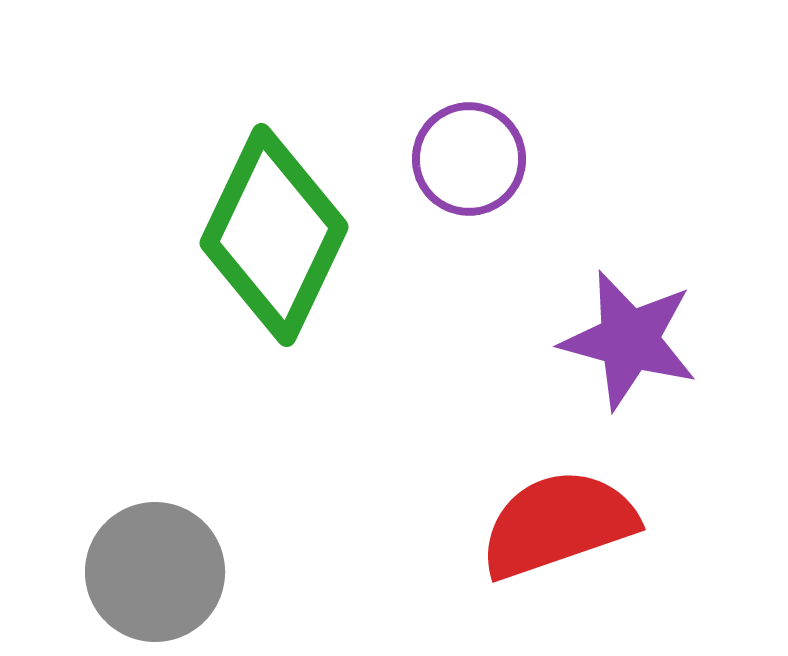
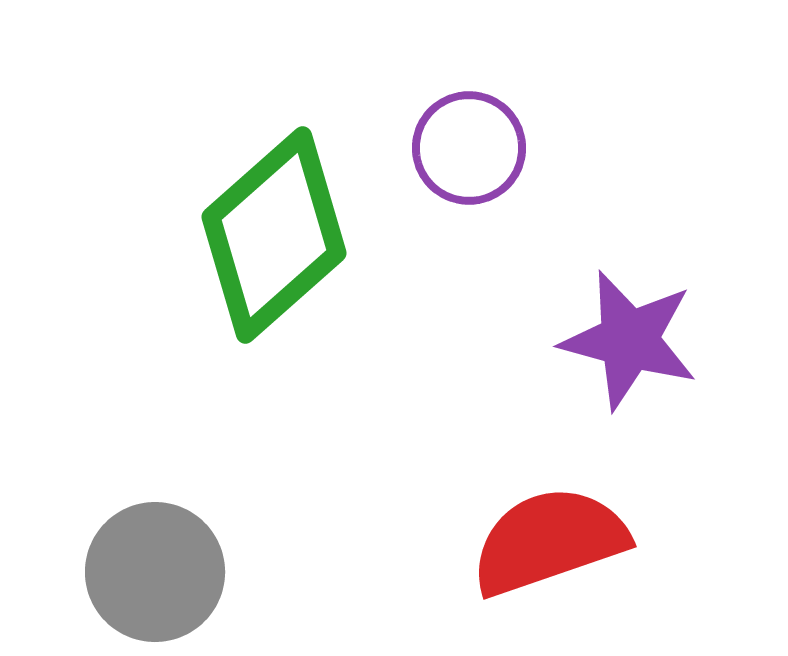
purple circle: moved 11 px up
green diamond: rotated 23 degrees clockwise
red semicircle: moved 9 px left, 17 px down
